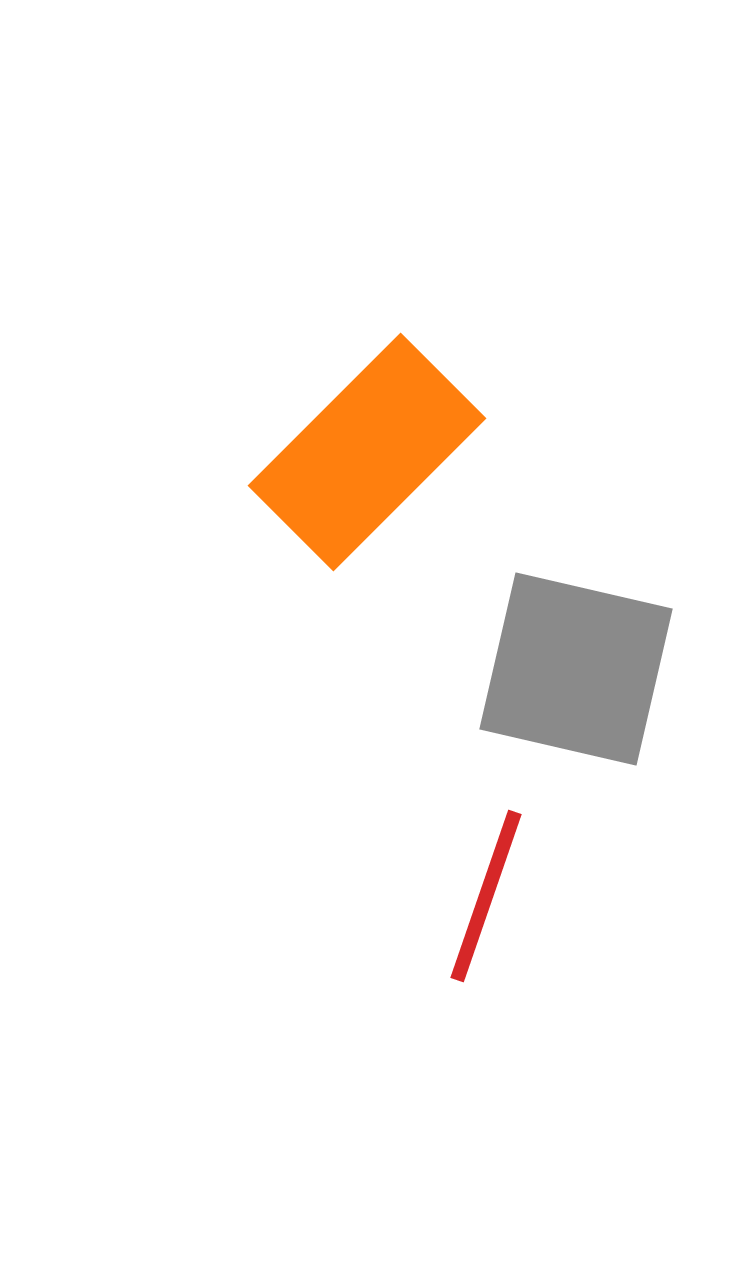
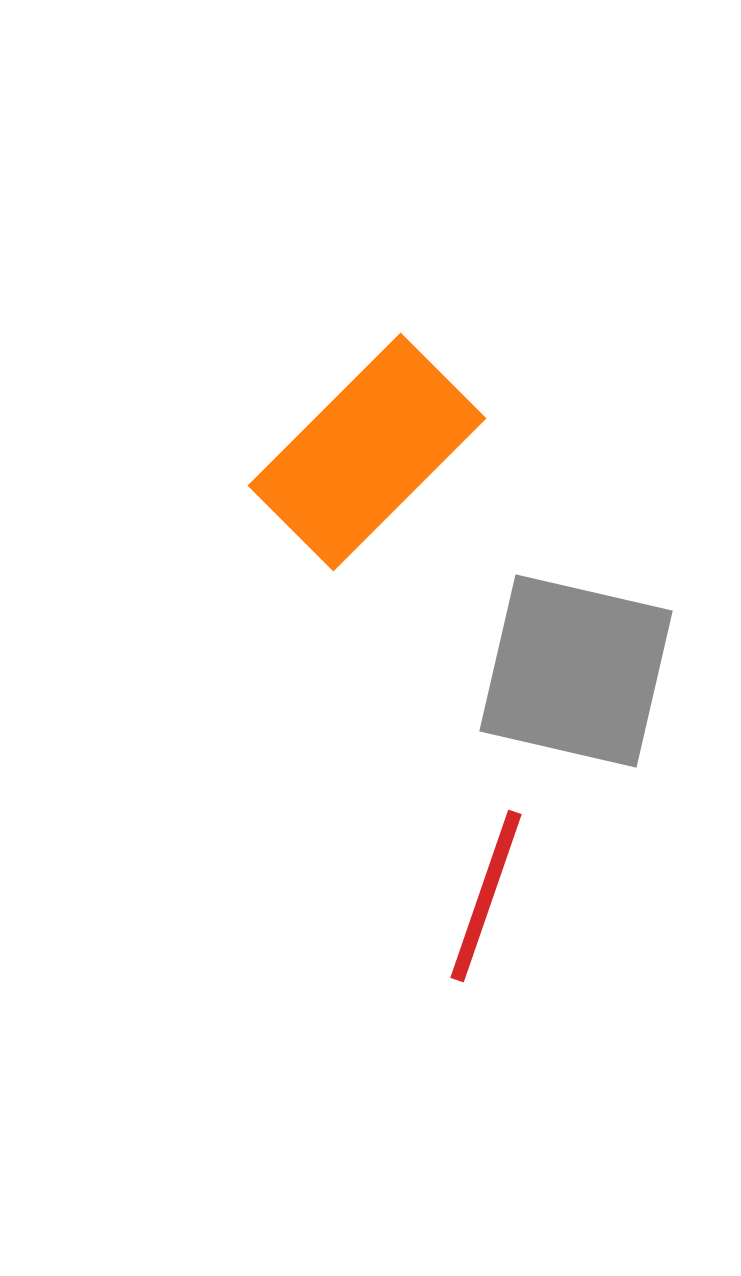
gray square: moved 2 px down
